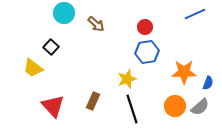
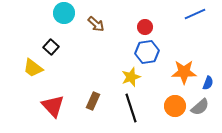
yellow star: moved 4 px right, 2 px up
black line: moved 1 px left, 1 px up
